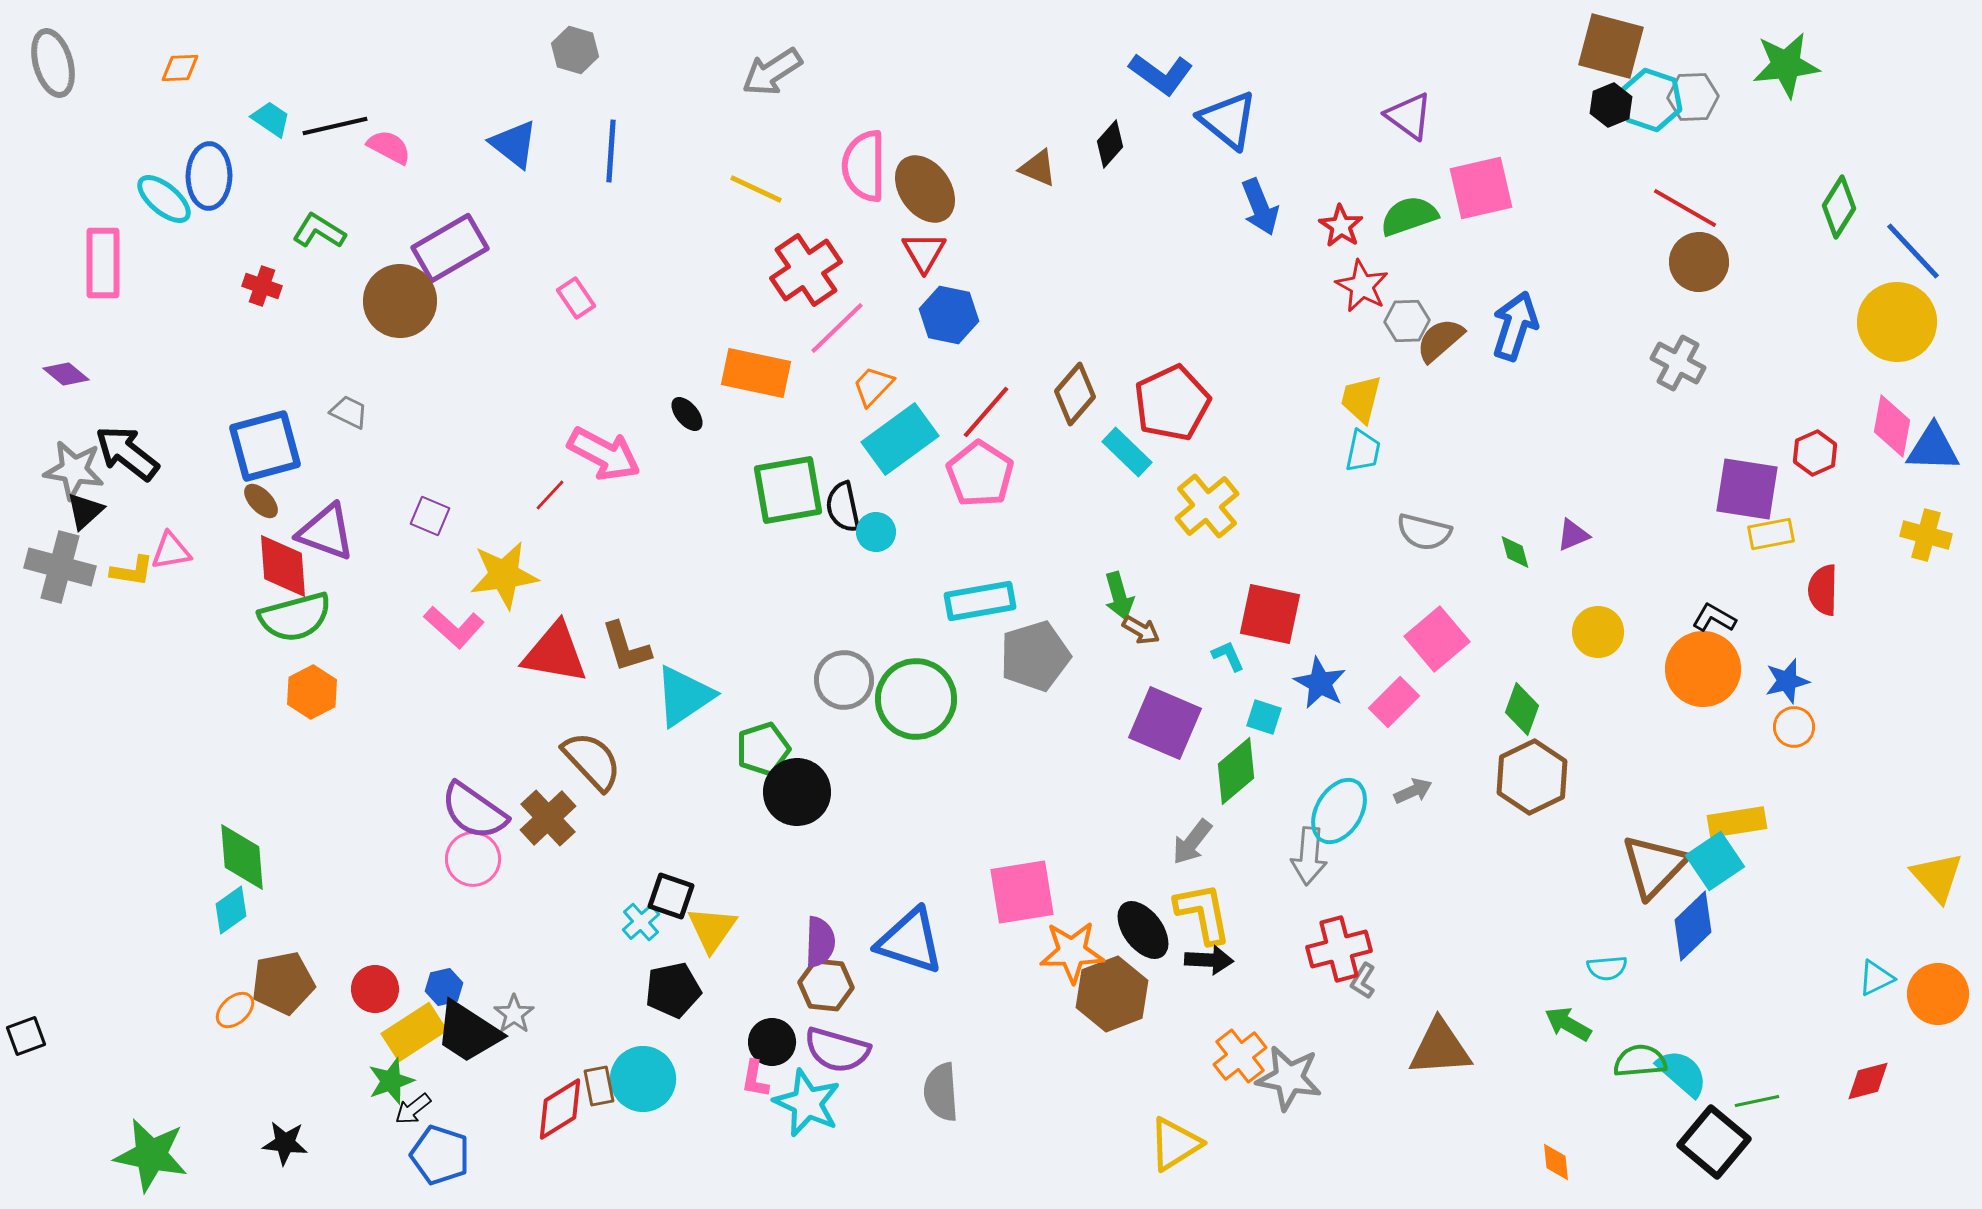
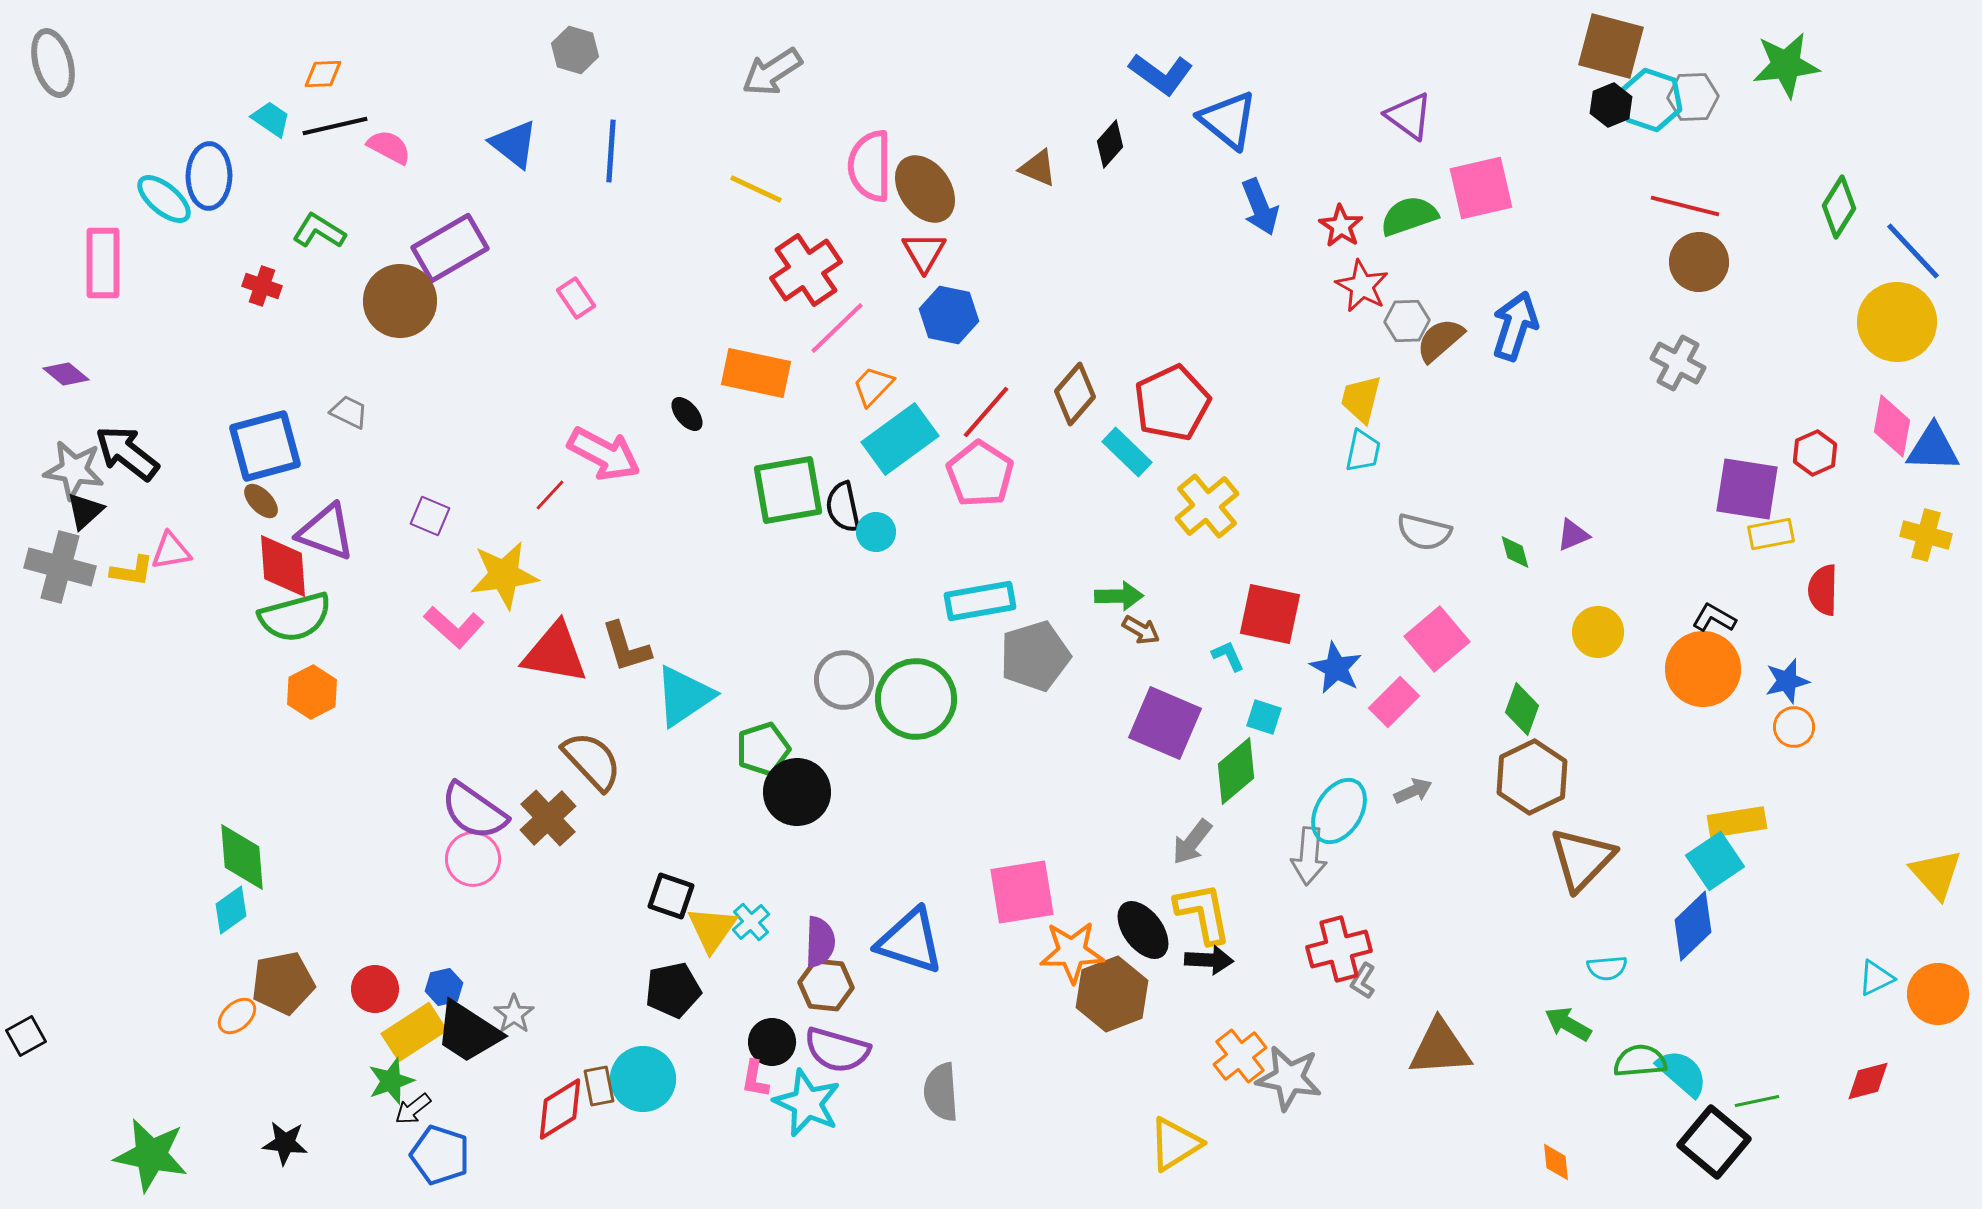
orange diamond at (180, 68): moved 143 px right, 6 px down
pink semicircle at (864, 166): moved 6 px right
red line at (1685, 208): moved 2 px up; rotated 16 degrees counterclockwise
green arrow at (1119, 596): rotated 75 degrees counterclockwise
blue star at (1320, 683): moved 16 px right, 15 px up
brown triangle at (1654, 866): moved 72 px left, 7 px up
yellow triangle at (1937, 877): moved 1 px left, 3 px up
cyan cross at (641, 922): moved 110 px right
orange ellipse at (235, 1010): moved 2 px right, 6 px down
black square at (26, 1036): rotated 9 degrees counterclockwise
